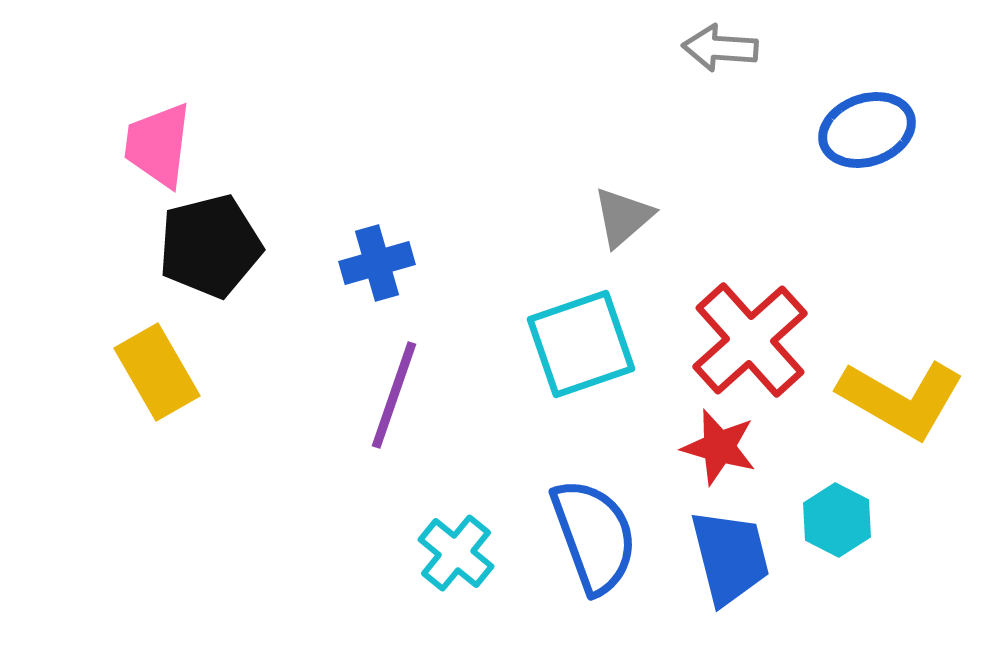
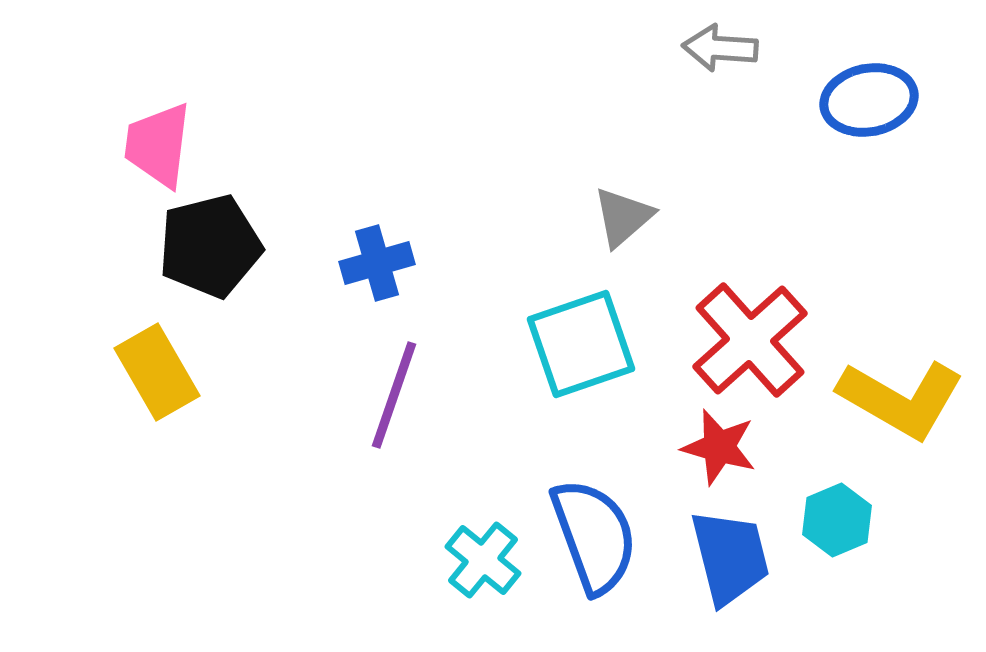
blue ellipse: moved 2 px right, 30 px up; rotated 8 degrees clockwise
cyan hexagon: rotated 10 degrees clockwise
cyan cross: moved 27 px right, 7 px down
